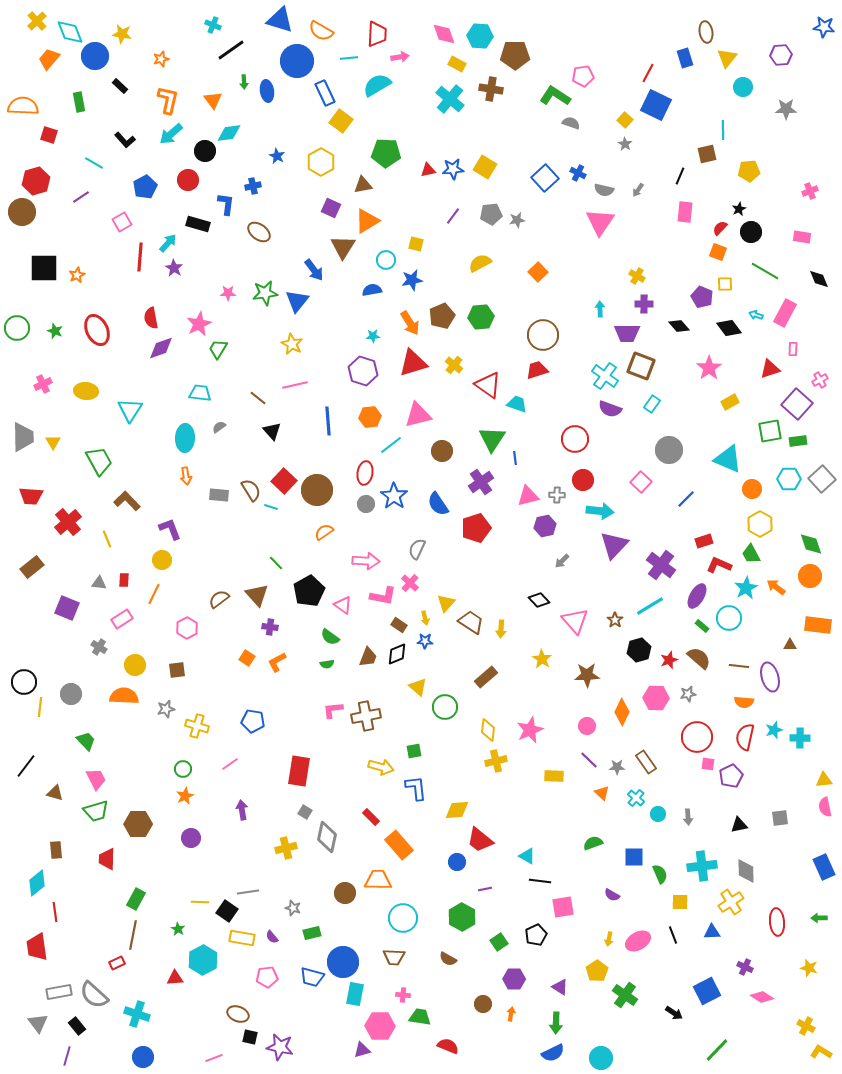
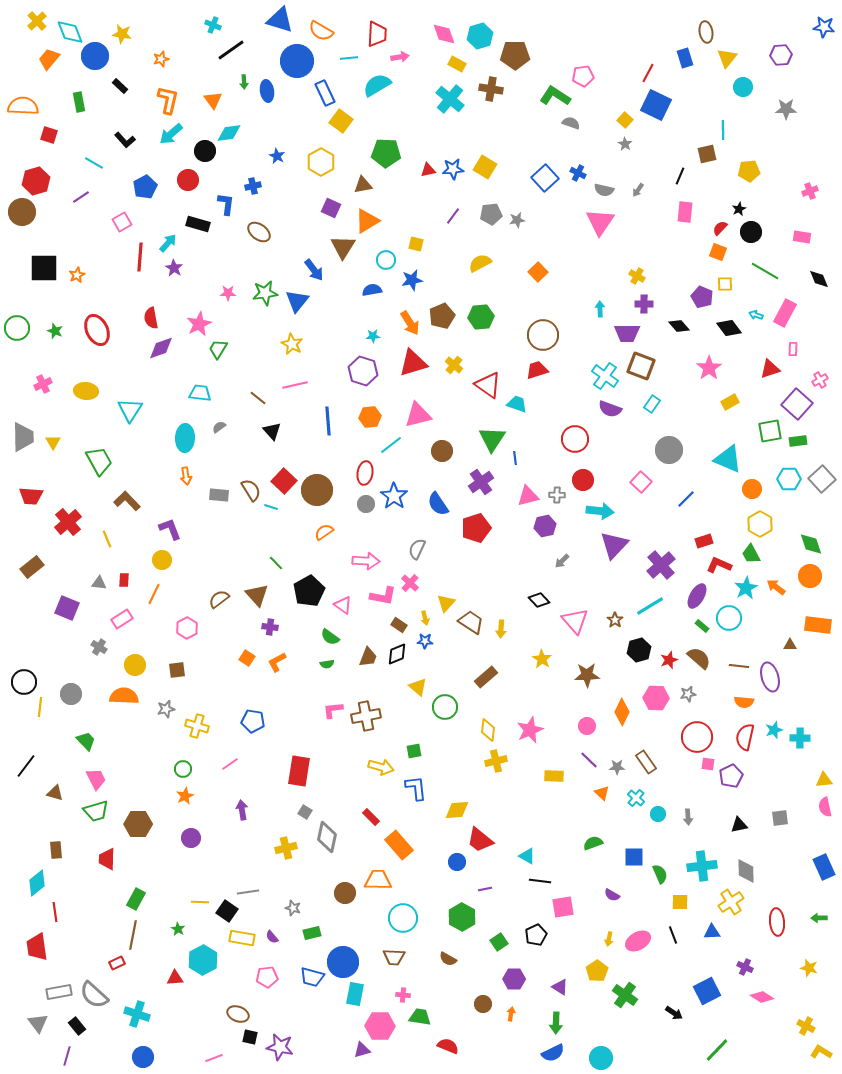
cyan hexagon at (480, 36): rotated 20 degrees counterclockwise
purple cross at (661, 565): rotated 12 degrees clockwise
